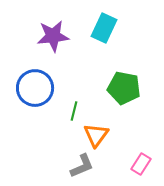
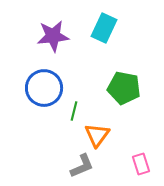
blue circle: moved 9 px right
orange triangle: moved 1 px right
pink rectangle: rotated 50 degrees counterclockwise
